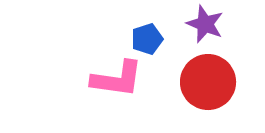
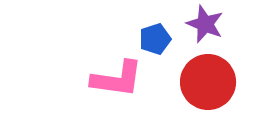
blue pentagon: moved 8 px right
